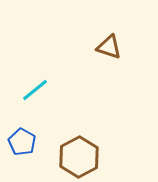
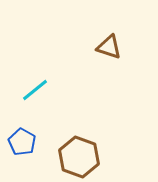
brown hexagon: rotated 12 degrees counterclockwise
